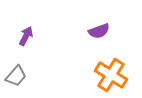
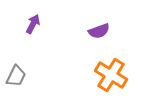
purple arrow: moved 7 px right, 12 px up
gray trapezoid: rotated 15 degrees counterclockwise
